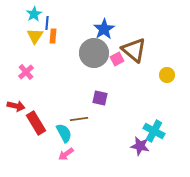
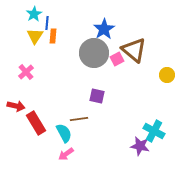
purple square: moved 3 px left, 2 px up
